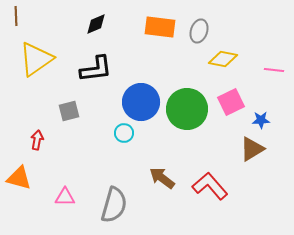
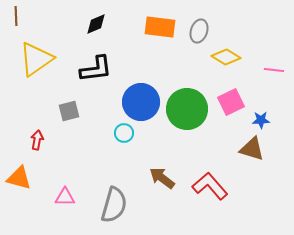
yellow diamond: moved 3 px right, 2 px up; rotated 20 degrees clockwise
brown triangle: rotated 48 degrees clockwise
